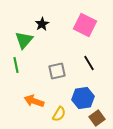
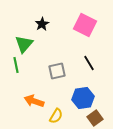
green triangle: moved 4 px down
yellow semicircle: moved 3 px left, 2 px down
brown square: moved 2 px left
